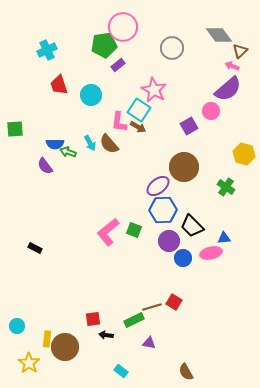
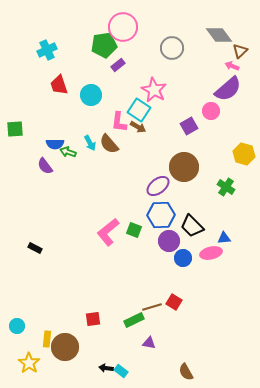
blue hexagon at (163, 210): moved 2 px left, 5 px down
black arrow at (106, 335): moved 33 px down
